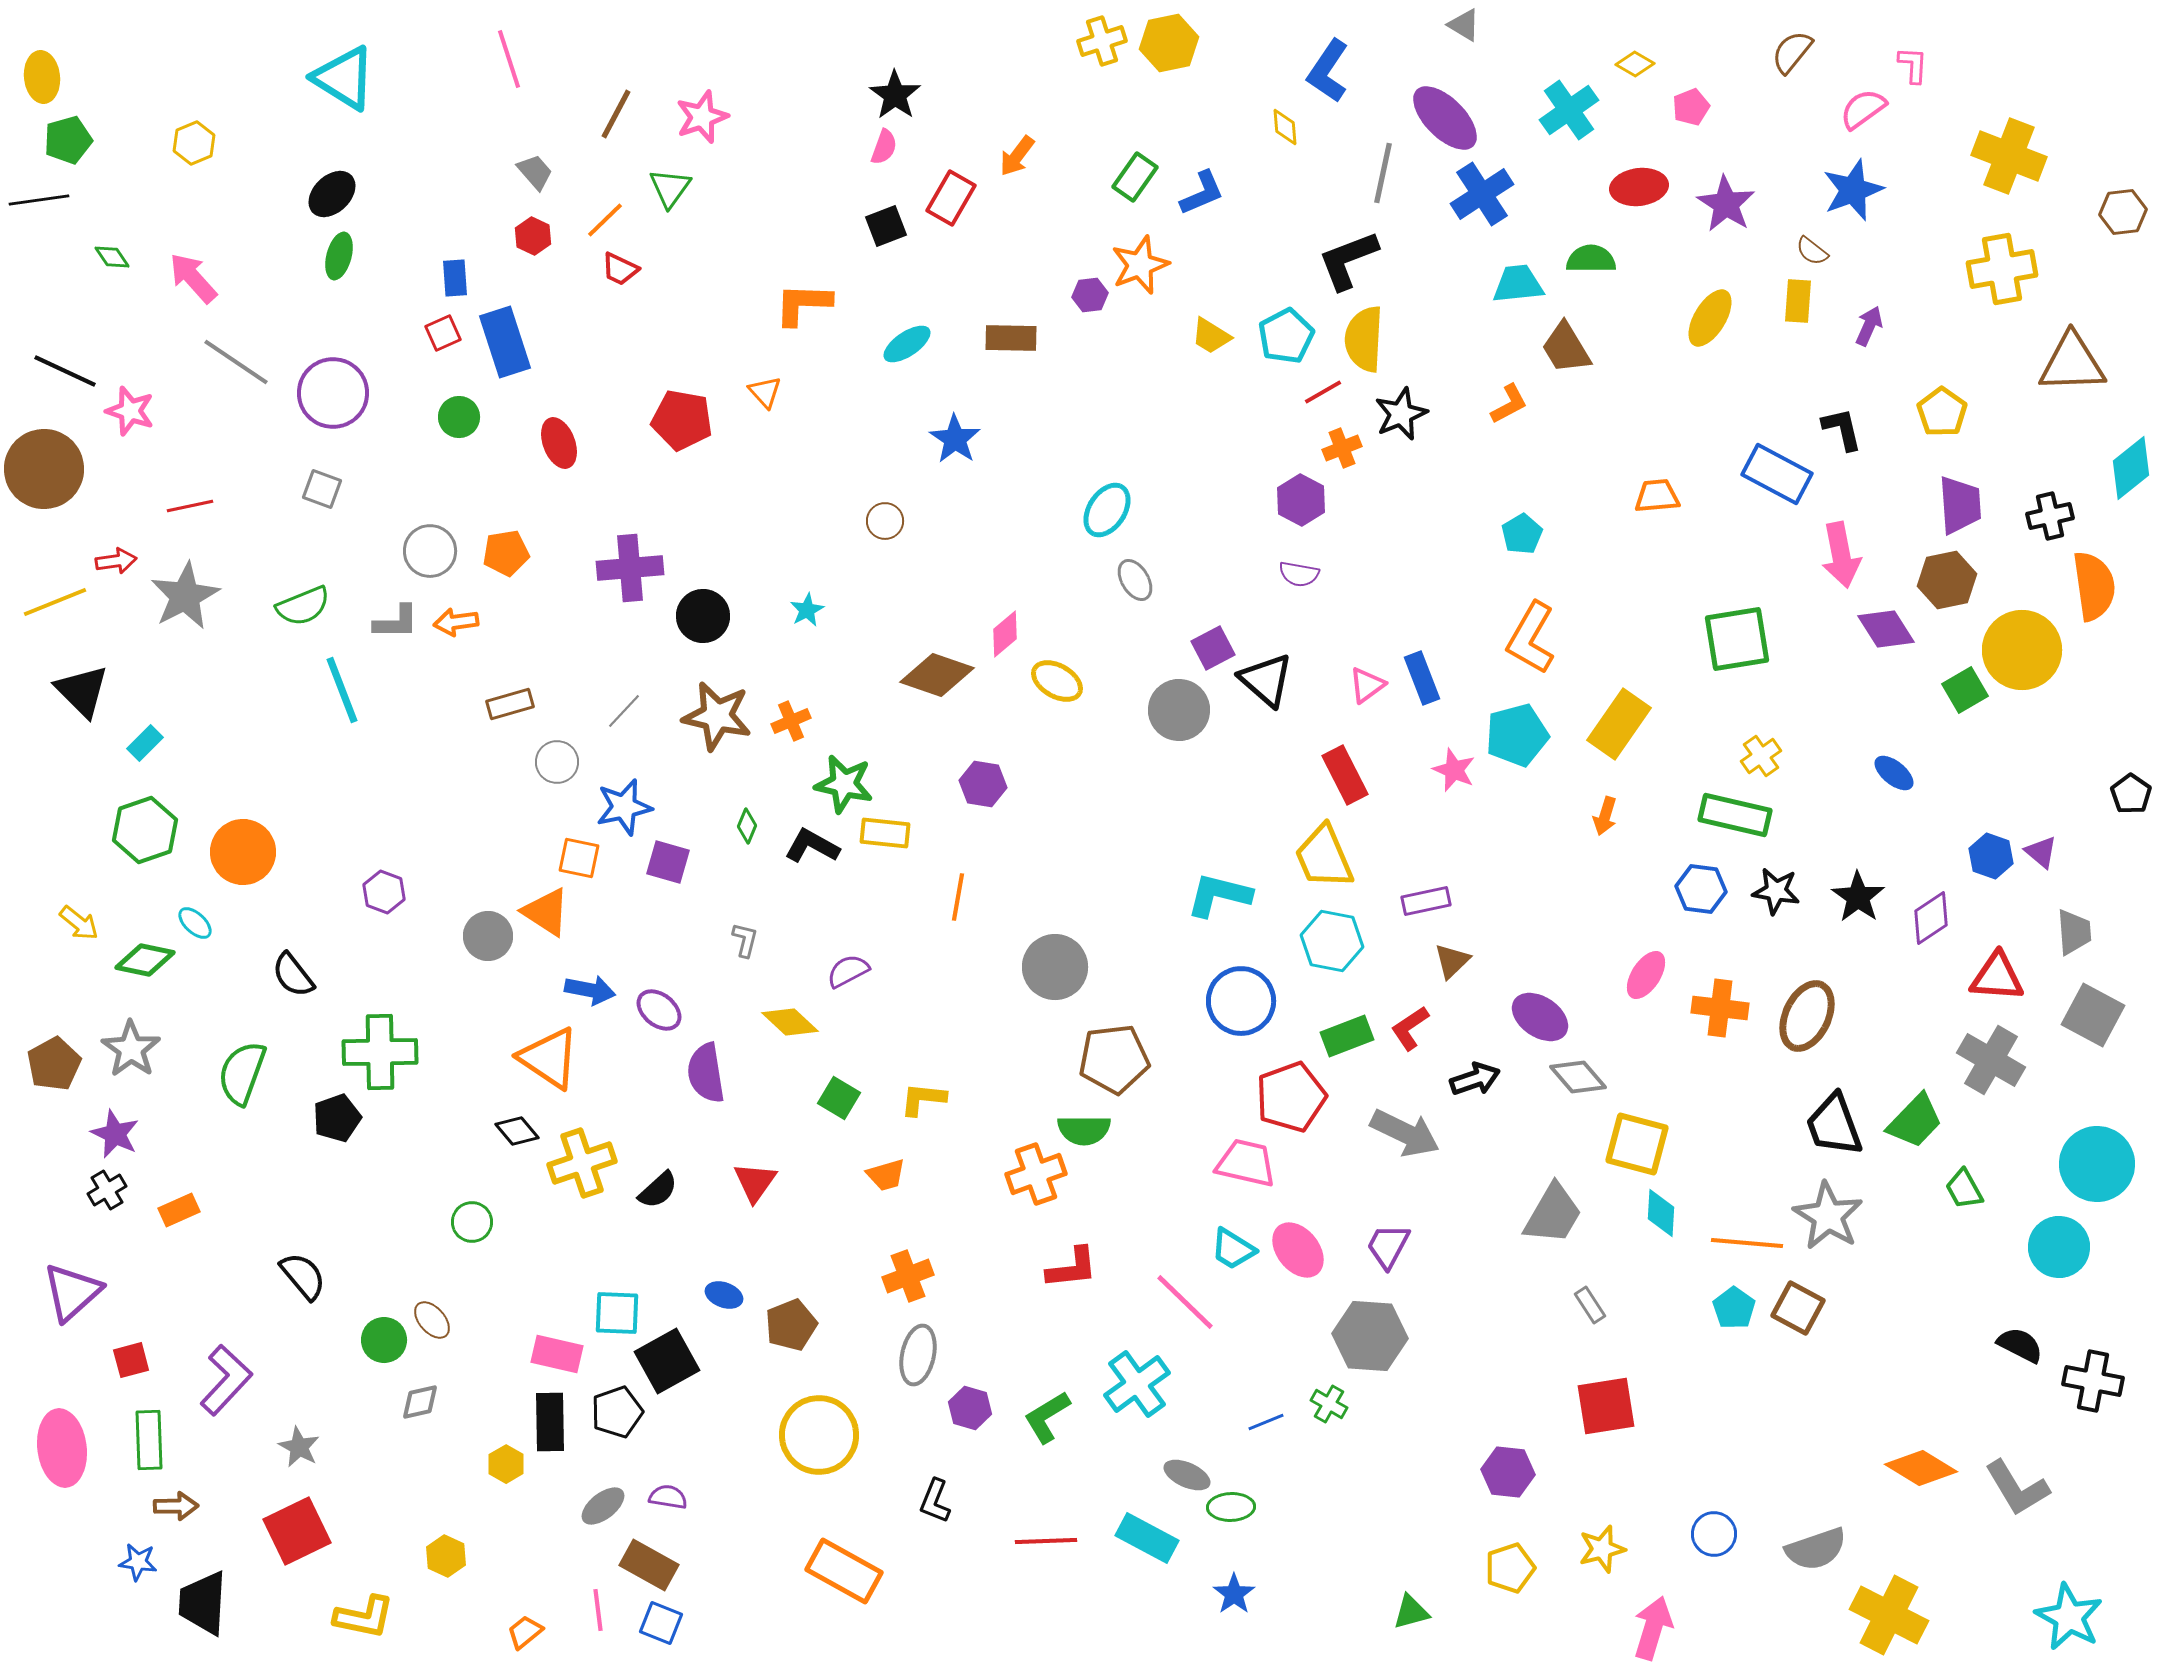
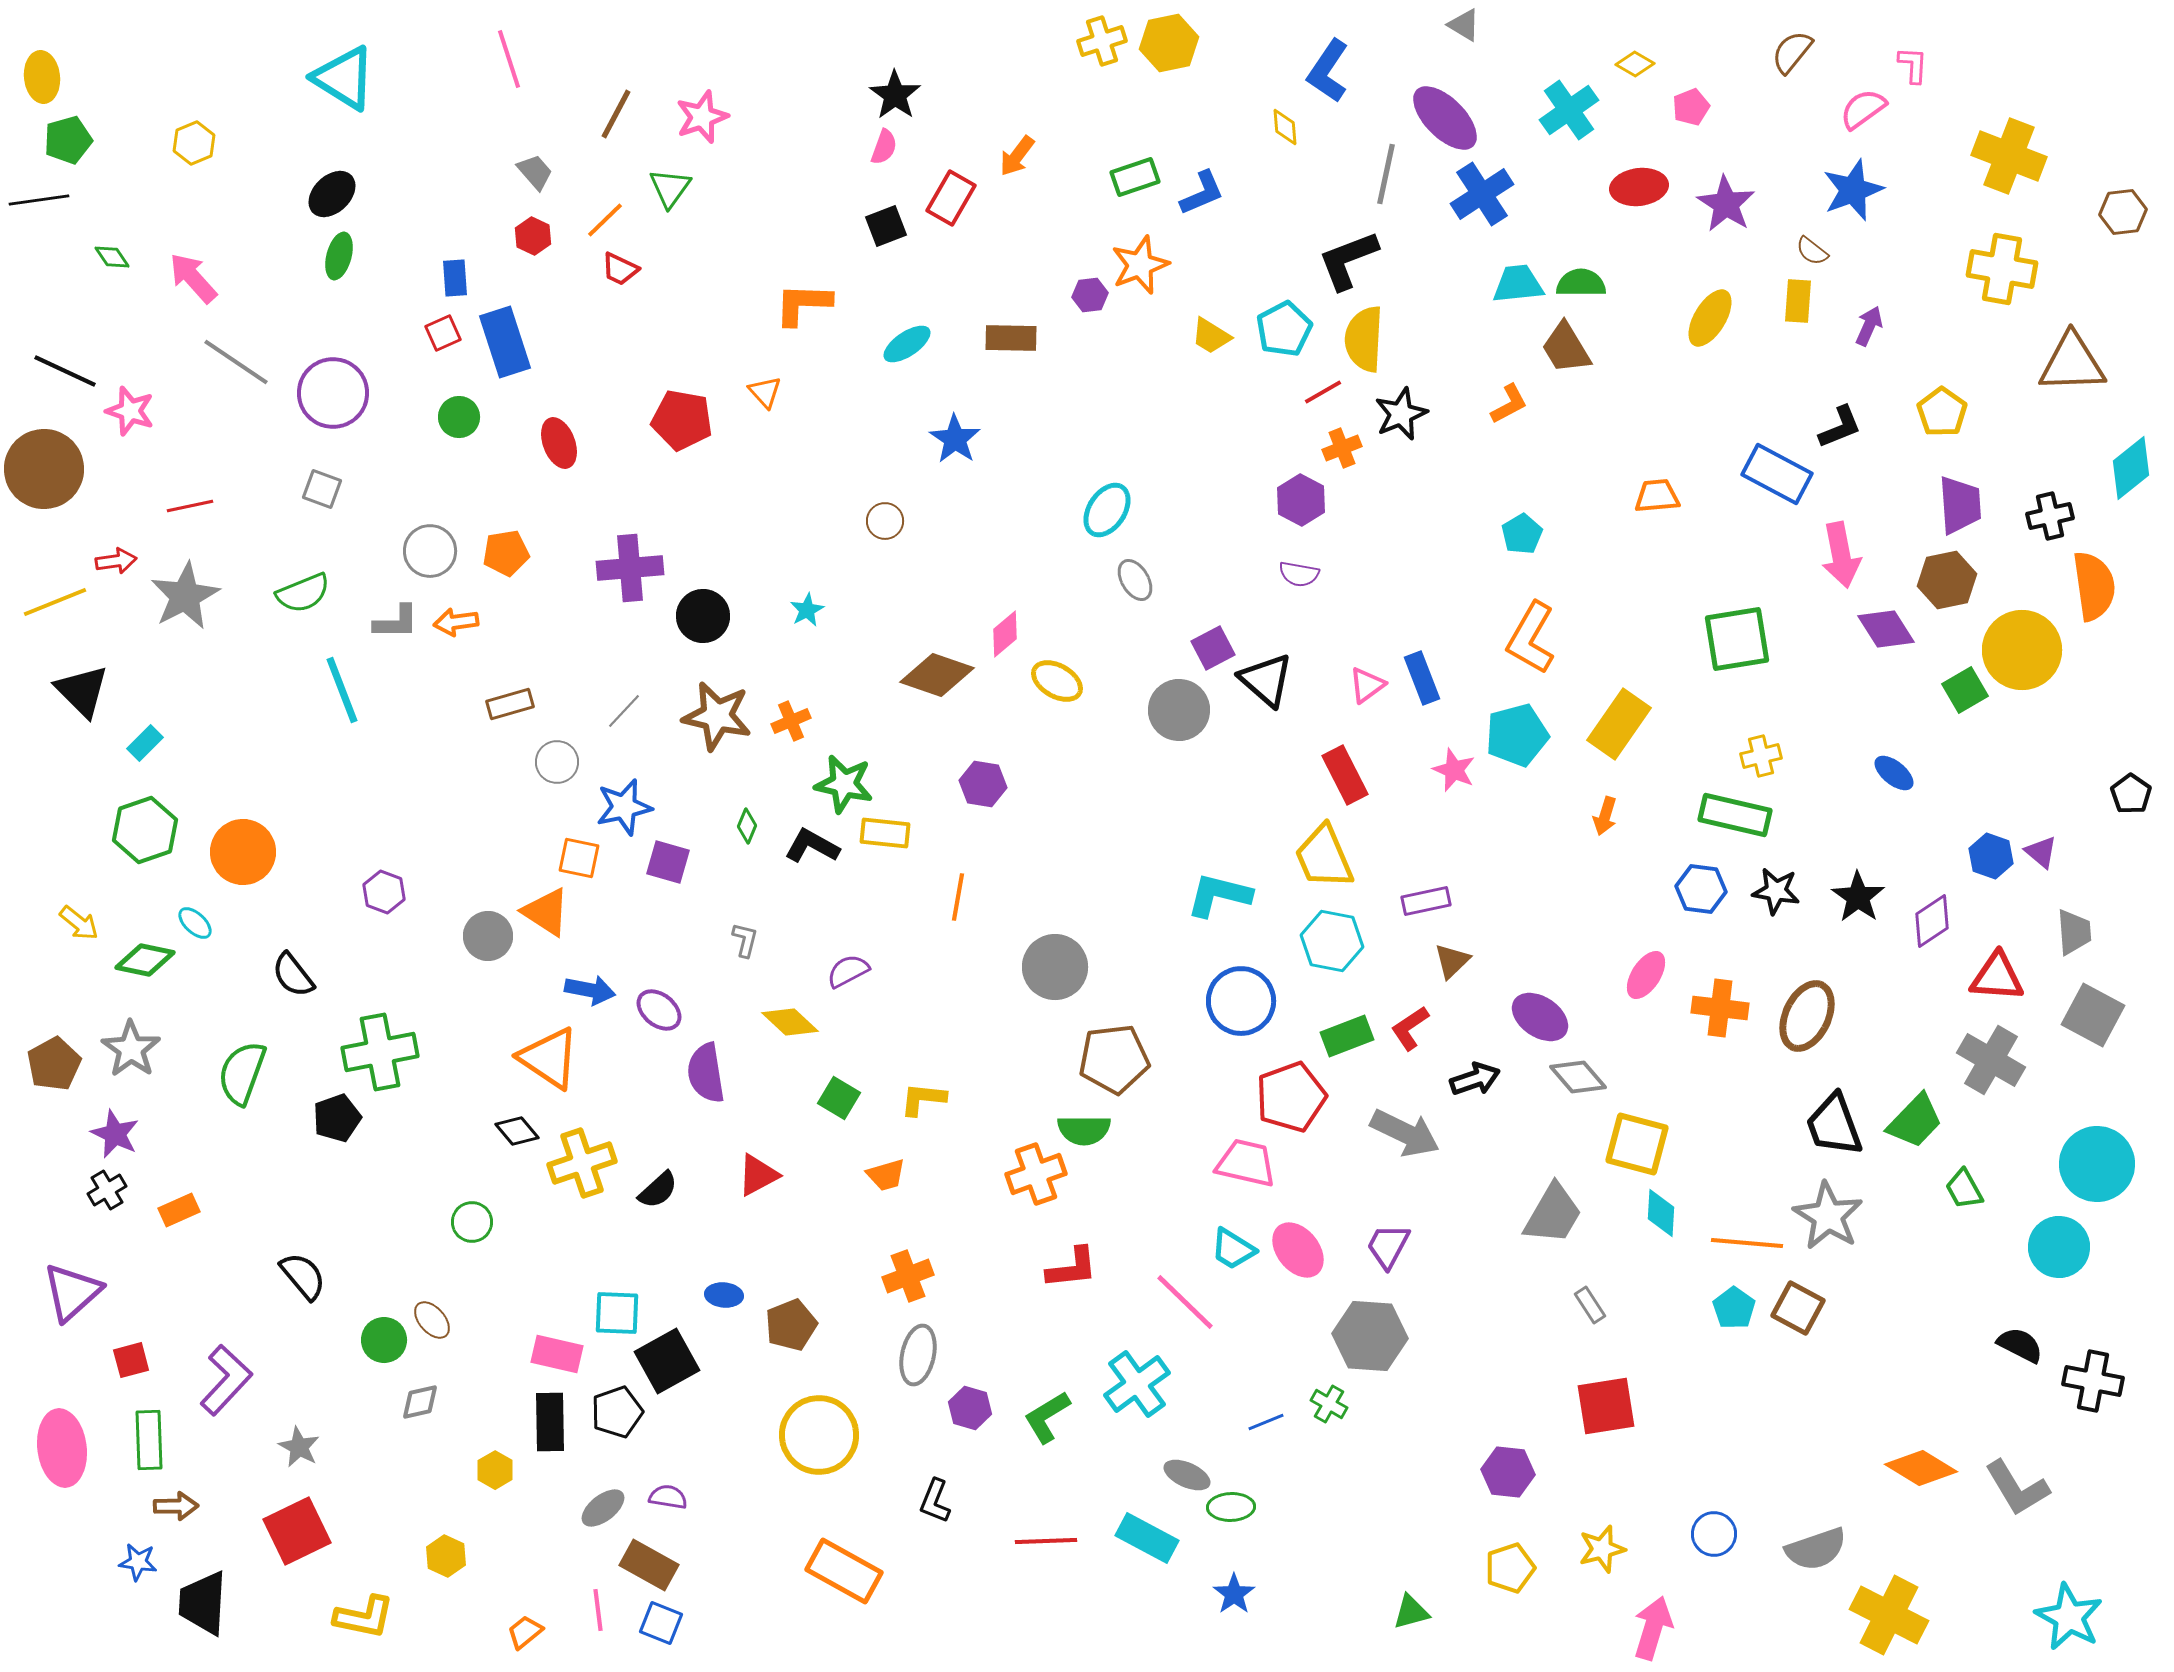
gray line at (1383, 173): moved 3 px right, 1 px down
green rectangle at (1135, 177): rotated 36 degrees clockwise
green semicircle at (1591, 259): moved 10 px left, 24 px down
yellow cross at (2002, 269): rotated 20 degrees clockwise
cyan pentagon at (1286, 336): moved 2 px left, 7 px up
black L-shape at (1842, 429): moved 2 px left, 2 px up; rotated 81 degrees clockwise
green semicircle at (303, 606): moved 13 px up
yellow cross at (1761, 756): rotated 21 degrees clockwise
purple diamond at (1931, 918): moved 1 px right, 3 px down
green cross at (380, 1052): rotated 10 degrees counterclockwise
red triangle at (755, 1182): moved 3 px right, 7 px up; rotated 27 degrees clockwise
blue ellipse at (724, 1295): rotated 15 degrees counterclockwise
yellow hexagon at (506, 1464): moved 11 px left, 6 px down
gray ellipse at (603, 1506): moved 2 px down
